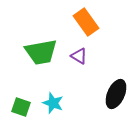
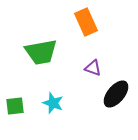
orange rectangle: rotated 12 degrees clockwise
purple triangle: moved 14 px right, 12 px down; rotated 12 degrees counterclockwise
black ellipse: rotated 16 degrees clockwise
green square: moved 6 px left, 1 px up; rotated 24 degrees counterclockwise
